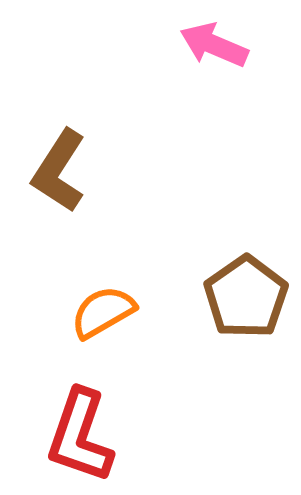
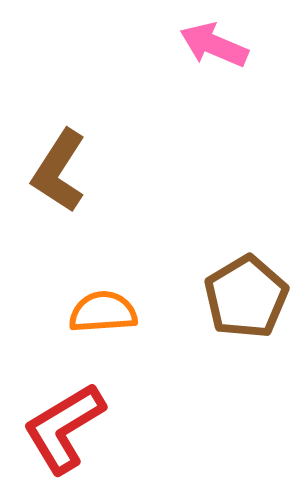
brown pentagon: rotated 4 degrees clockwise
orange semicircle: rotated 26 degrees clockwise
red L-shape: moved 16 px left, 8 px up; rotated 40 degrees clockwise
